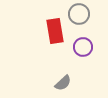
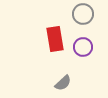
gray circle: moved 4 px right
red rectangle: moved 8 px down
